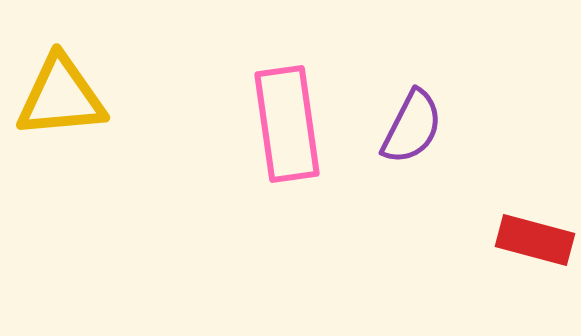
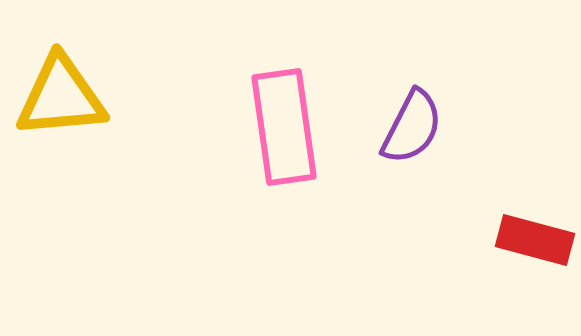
pink rectangle: moved 3 px left, 3 px down
